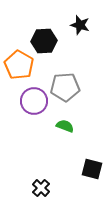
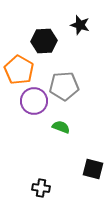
orange pentagon: moved 5 px down
gray pentagon: moved 1 px left, 1 px up
green semicircle: moved 4 px left, 1 px down
black square: moved 1 px right
black cross: rotated 36 degrees counterclockwise
